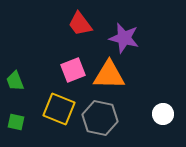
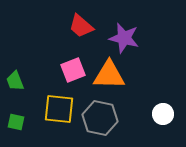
red trapezoid: moved 1 px right, 2 px down; rotated 12 degrees counterclockwise
yellow square: rotated 16 degrees counterclockwise
